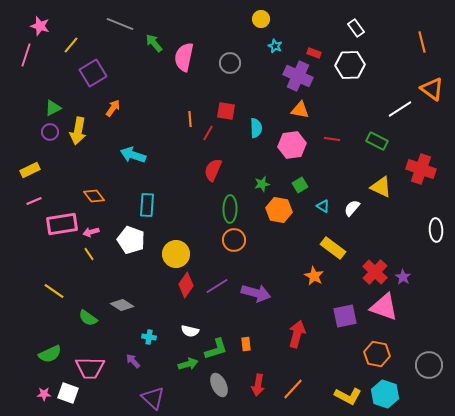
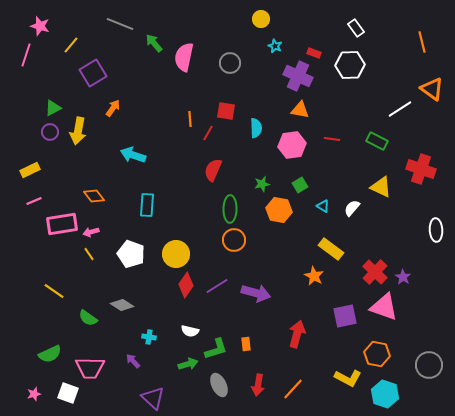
white pentagon at (131, 240): moved 14 px down
yellow rectangle at (333, 248): moved 2 px left, 1 px down
pink star at (44, 394): moved 10 px left; rotated 16 degrees counterclockwise
yellow L-shape at (348, 396): moved 18 px up
